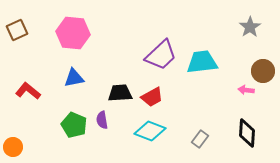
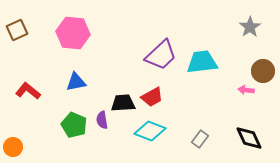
blue triangle: moved 2 px right, 4 px down
black trapezoid: moved 3 px right, 10 px down
black diamond: moved 2 px right, 5 px down; rotated 28 degrees counterclockwise
